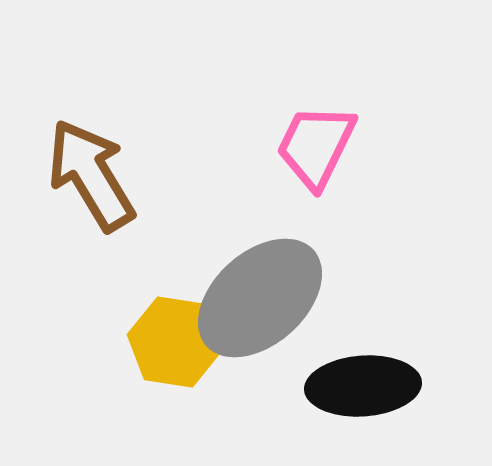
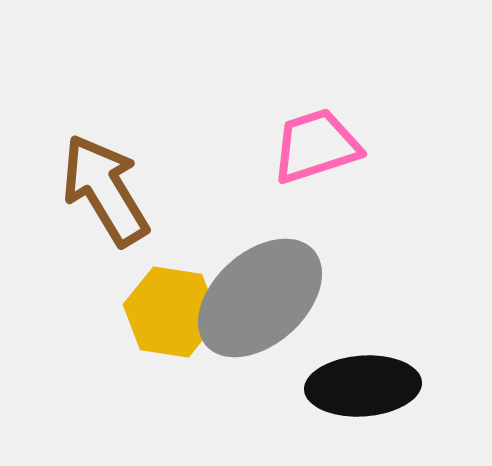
pink trapezoid: rotated 46 degrees clockwise
brown arrow: moved 14 px right, 15 px down
yellow hexagon: moved 4 px left, 30 px up
